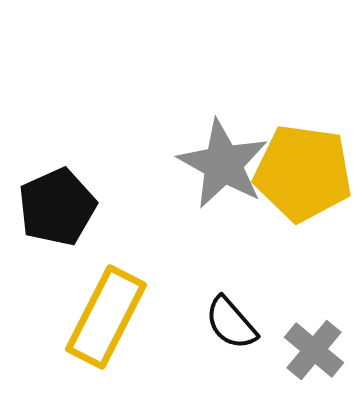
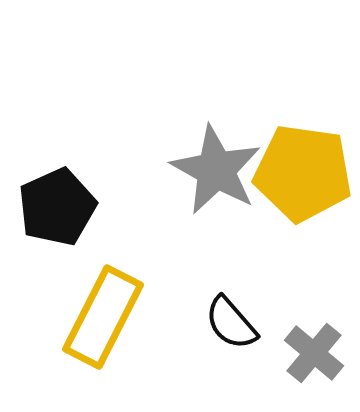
gray star: moved 7 px left, 6 px down
yellow rectangle: moved 3 px left
gray cross: moved 3 px down
